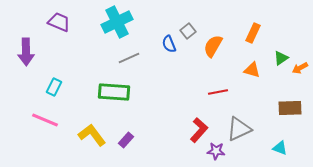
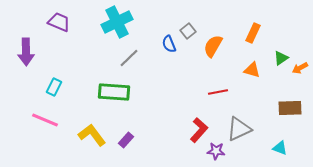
gray line: rotated 20 degrees counterclockwise
